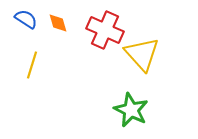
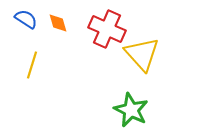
red cross: moved 2 px right, 1 px up
